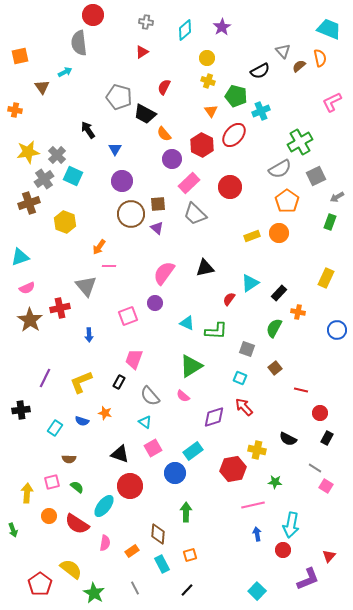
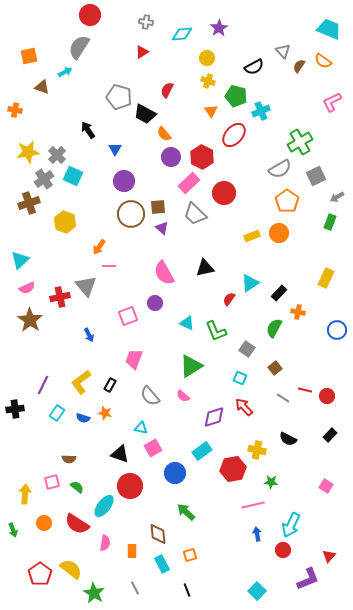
red circle at (93, 15): moved 3 px left
purple star at (222, 27): moved 3 px left, 1 px down
cyan diamond at (185, 30): moved 3 px left, 4 px down; rotated 35 degrees clockwise
gray semicircle at (79, 43): moved 4 px down; rotated 40 degrees clockwise
orange square at (20, 56): moved 9 px right
orange semicircle at (320, 58): moved 3 px right, 3 px down; rotated 138 degrees clockwise
brown semicircle at (299, 66): rotated 16 degrees counterclockwise
black semicircle at (260, 71): moved 6 px left, 4 px up
brown triangle at (42, 87): rotated 35 degrees counterclockwise
red semicircle at (164, 87): moved 3 px right, 3 px down
red hexagon at (202, 145): moved 12 px down
purple circle at (172, 159): moved 1 px left, 2 px up
purple circle at (122, 181): moved 2 px right
red circle at (230, 187): moved 6 px left, 6 px down
brown square at (158, 204): moved 3 px down
purple triangle at (157, 228): moved 5 px right
cyan triangle at (20, 257): moved 3 px down; rotated 24 degrees counterclockwise
pink semicircle at (164, 273): rotated 65 degrees counterclockwise
red cross at (60, 308): moved 11 px up
green L-shape at (216, 331): rotated 65 degrees clockwise
blue arrow at (89, 335): rotated 24 degrees counterclockwise
gray square at (247, 349): rotated 14 degrees clockwise
purple line at (45, 378): moved 2 px left, 7 px down
yellow L-shape at (81, 382): rotated 15 degrees counterclockwise
black rectangle at (119, 382): moved 9 px left, 3 px down
red line at (301, 390): moved 4 px right
black cross at (21, 410): moved 6 px left, 1 px up
red circle at (320, 413): moved 7 px right, 17 px up
blue semicircle at (82, 421): moved 1 px right, 3 px up
cyan triangle at (145, 422): moved 4 px left, 6 px down; rotated 24 degrees counterclockwise
cyan rectangle at (55, 428): moved 2 px right, 15 px up
black rectangle at (327, 438): moved 3 px right, 3 px up; rotated 16 degrees clockwise
cyan rectangle at (193, 451): moved 9 px right
gray line at (315, 468): moved 32 px left, 70 px up
green star at (275, 482): moved 4 px left
yellow arrow at (27, 493): moved 2 px left, 1 px down
green arrow at (186, 512): rotated 48 degrees counterclockwise
orange circle at (49, 516): moved 5 px left, 7 px down
cyan arrow at (291, 525): rotated 15 degrees clockwise
brown diamond at (158, 534): rotated 10 degrees counterclockwise
orange rectangle at (132, 551): rotated 56 degrees counterclockwise
red pentagon at (40, 584): moved 10 px up
black line at (187, 590): rotated 64 degrees counterclockwise
